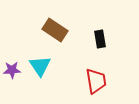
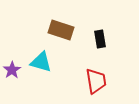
brown rectangle: moved 6 px right; rotated 15 degrees counterclockwise
cyan triangle: moved 1 px right, 4 px up; rotated 40 degrees counterclockwise
purple star: rotated 30 degrees counterclockwise
